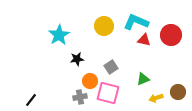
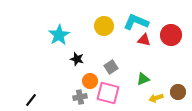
black star: rotated 24 degrees clockwise
